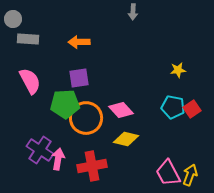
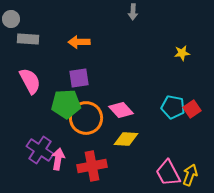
gray circle: moved 2 px left
yellow star: moved 4 px right, 17 px up
green pentagon: moved 1 px right
yellow diamond: rotated 10 degrees counterclockwise
